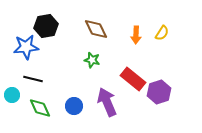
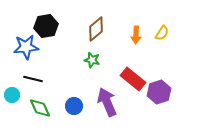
brown diamond: rotated 75 degrees clockwise
